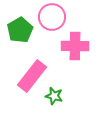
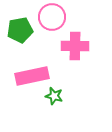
green pentagon: rotated 20 degrees clockwise
pink rectangle: rotated 40 degrees clockwise
